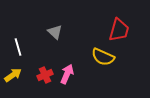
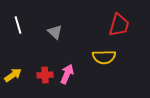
red trapezoid: moved 5 px up
white line: moved 22 px up
yellow semicircle: moved 1 px right; rotated 25 degrees counterclockwise
red cross: rotated 21 degrees clockwise
